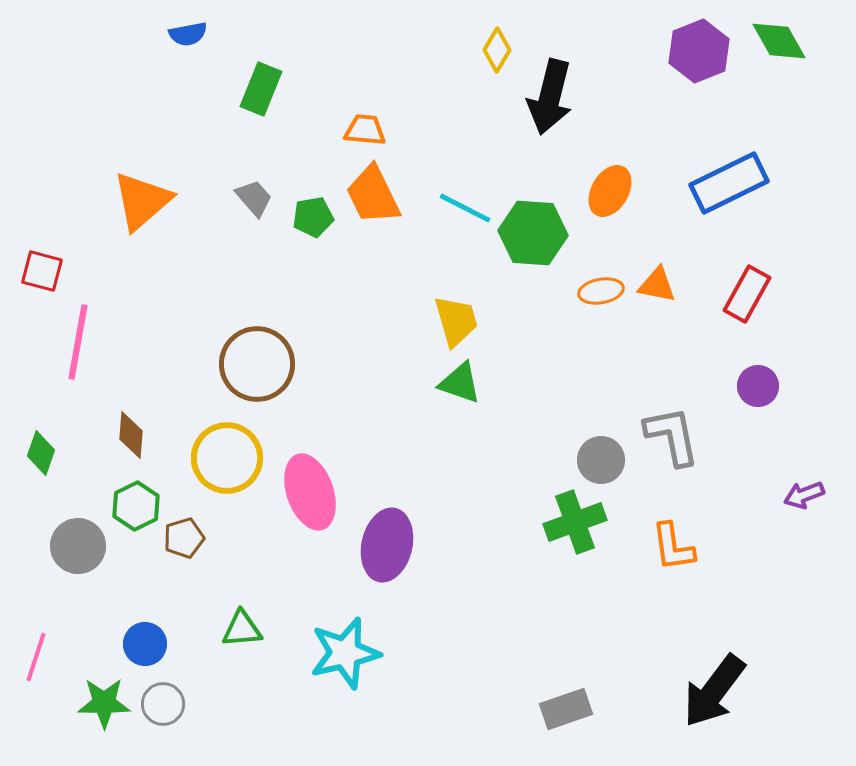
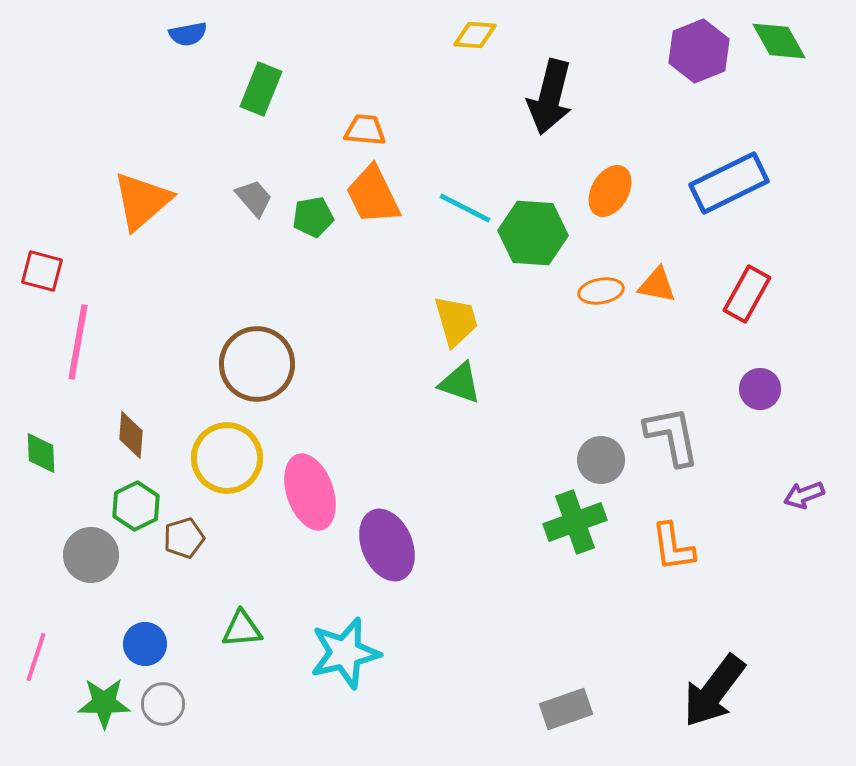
yellow diamond at (497, 50): moved 22 px left, 15 px up; rotated 63 degrees clockwise
purple circle at (758, 386): moved 2 px right, 3 px down
green diamond at (41, 453): rotated 21 degrees counterclockwise
purple ellipse at (387, 545): rotated 36 degrees counterclockwise
gray circle at (78, 546): moved 13 px right, 9 px down
